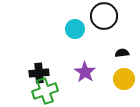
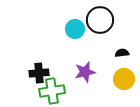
black circle: moved 4 px left, 4 px down
purple star: rotated 25 degrees clockwise
green cross: moved 7 px right; rotated 10 degrees clockwise
